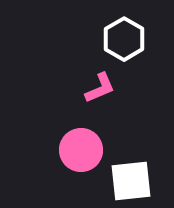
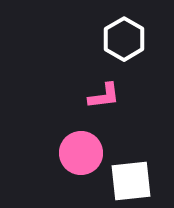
pink L-shape: moved 4 px right, 8 px down; rotated 16 degrees clockwise
pink circle: moved 3 px down
